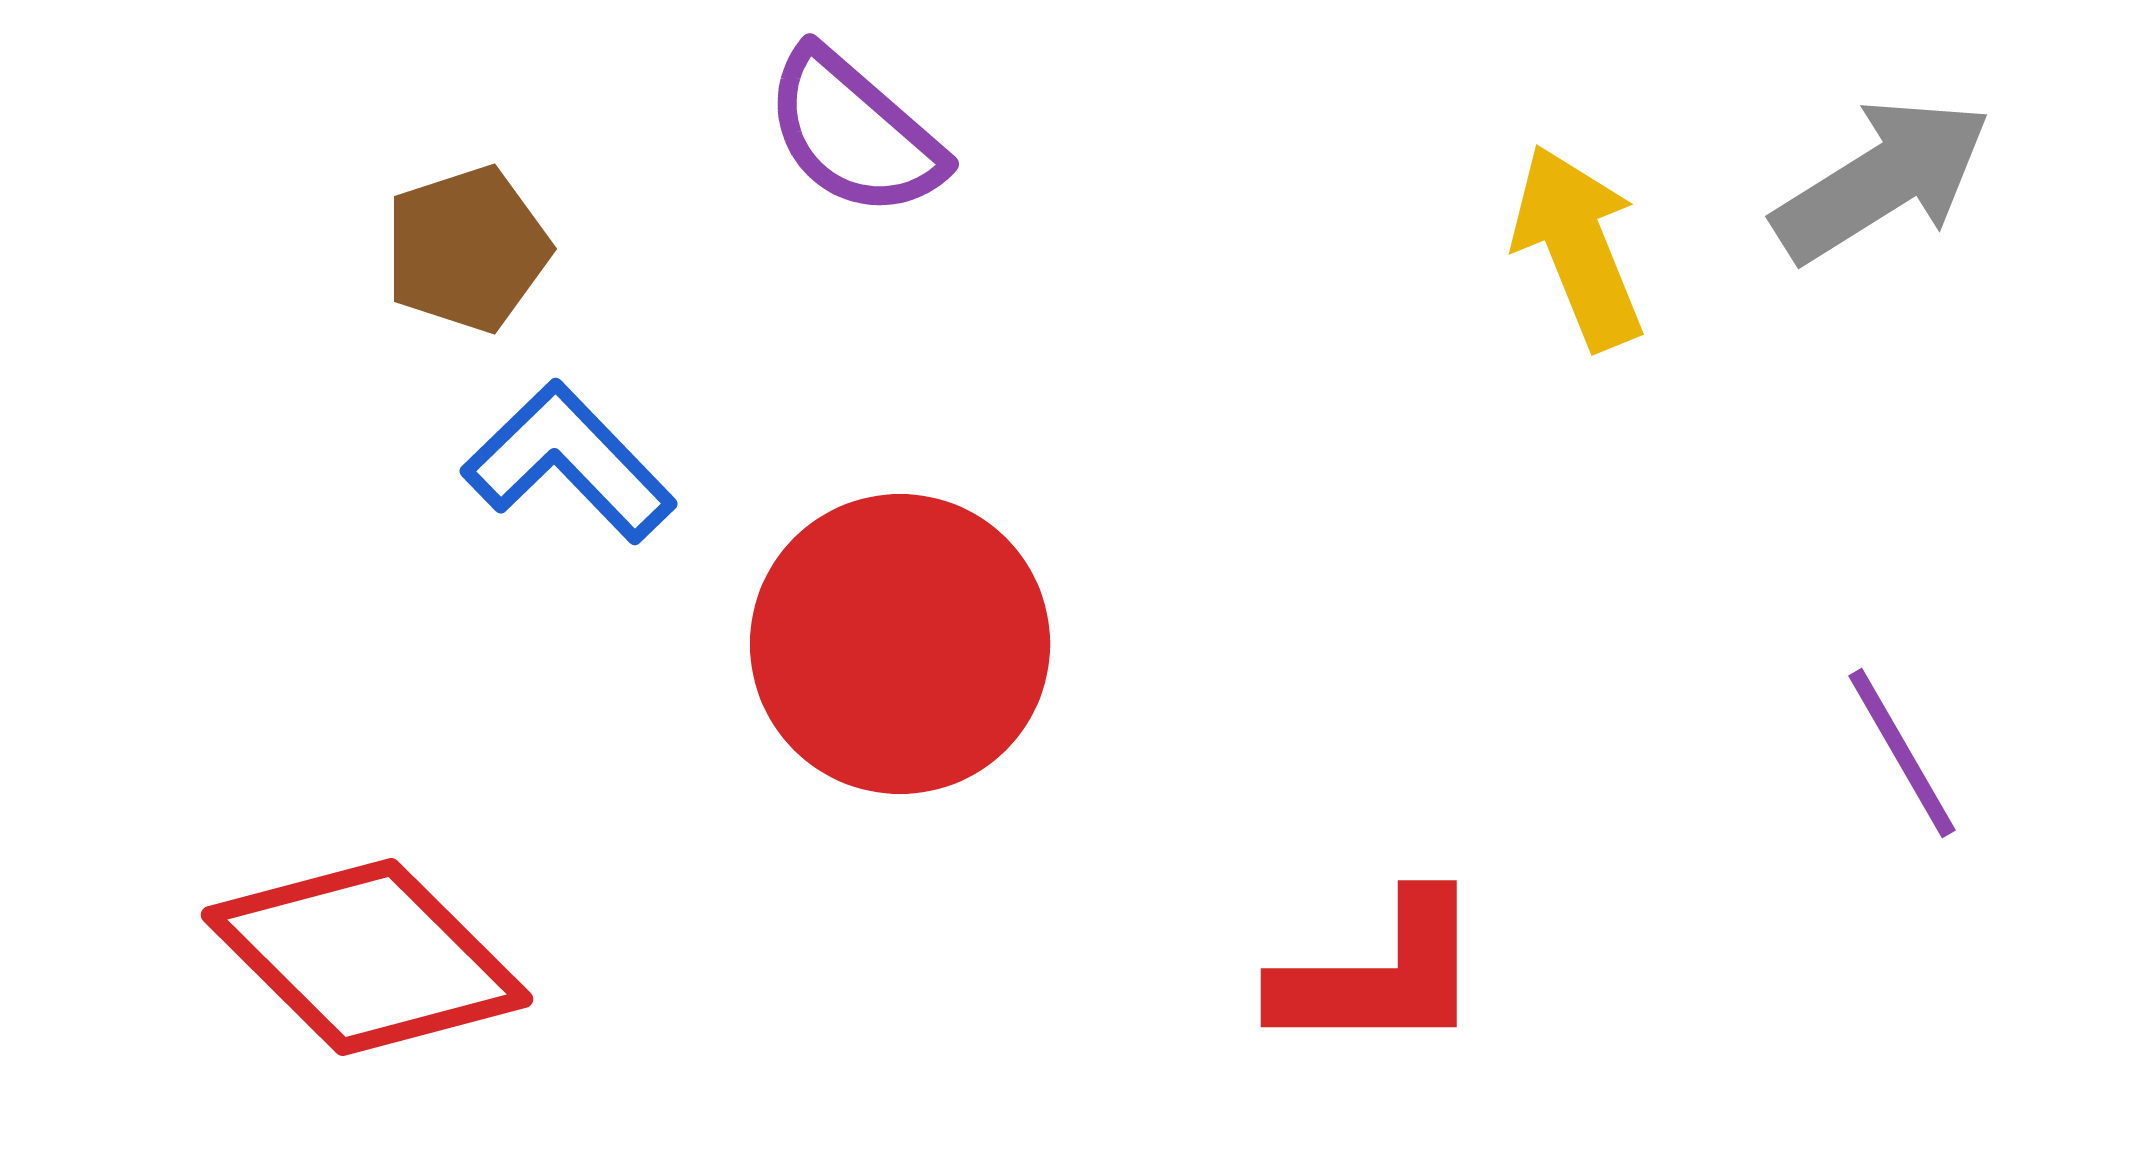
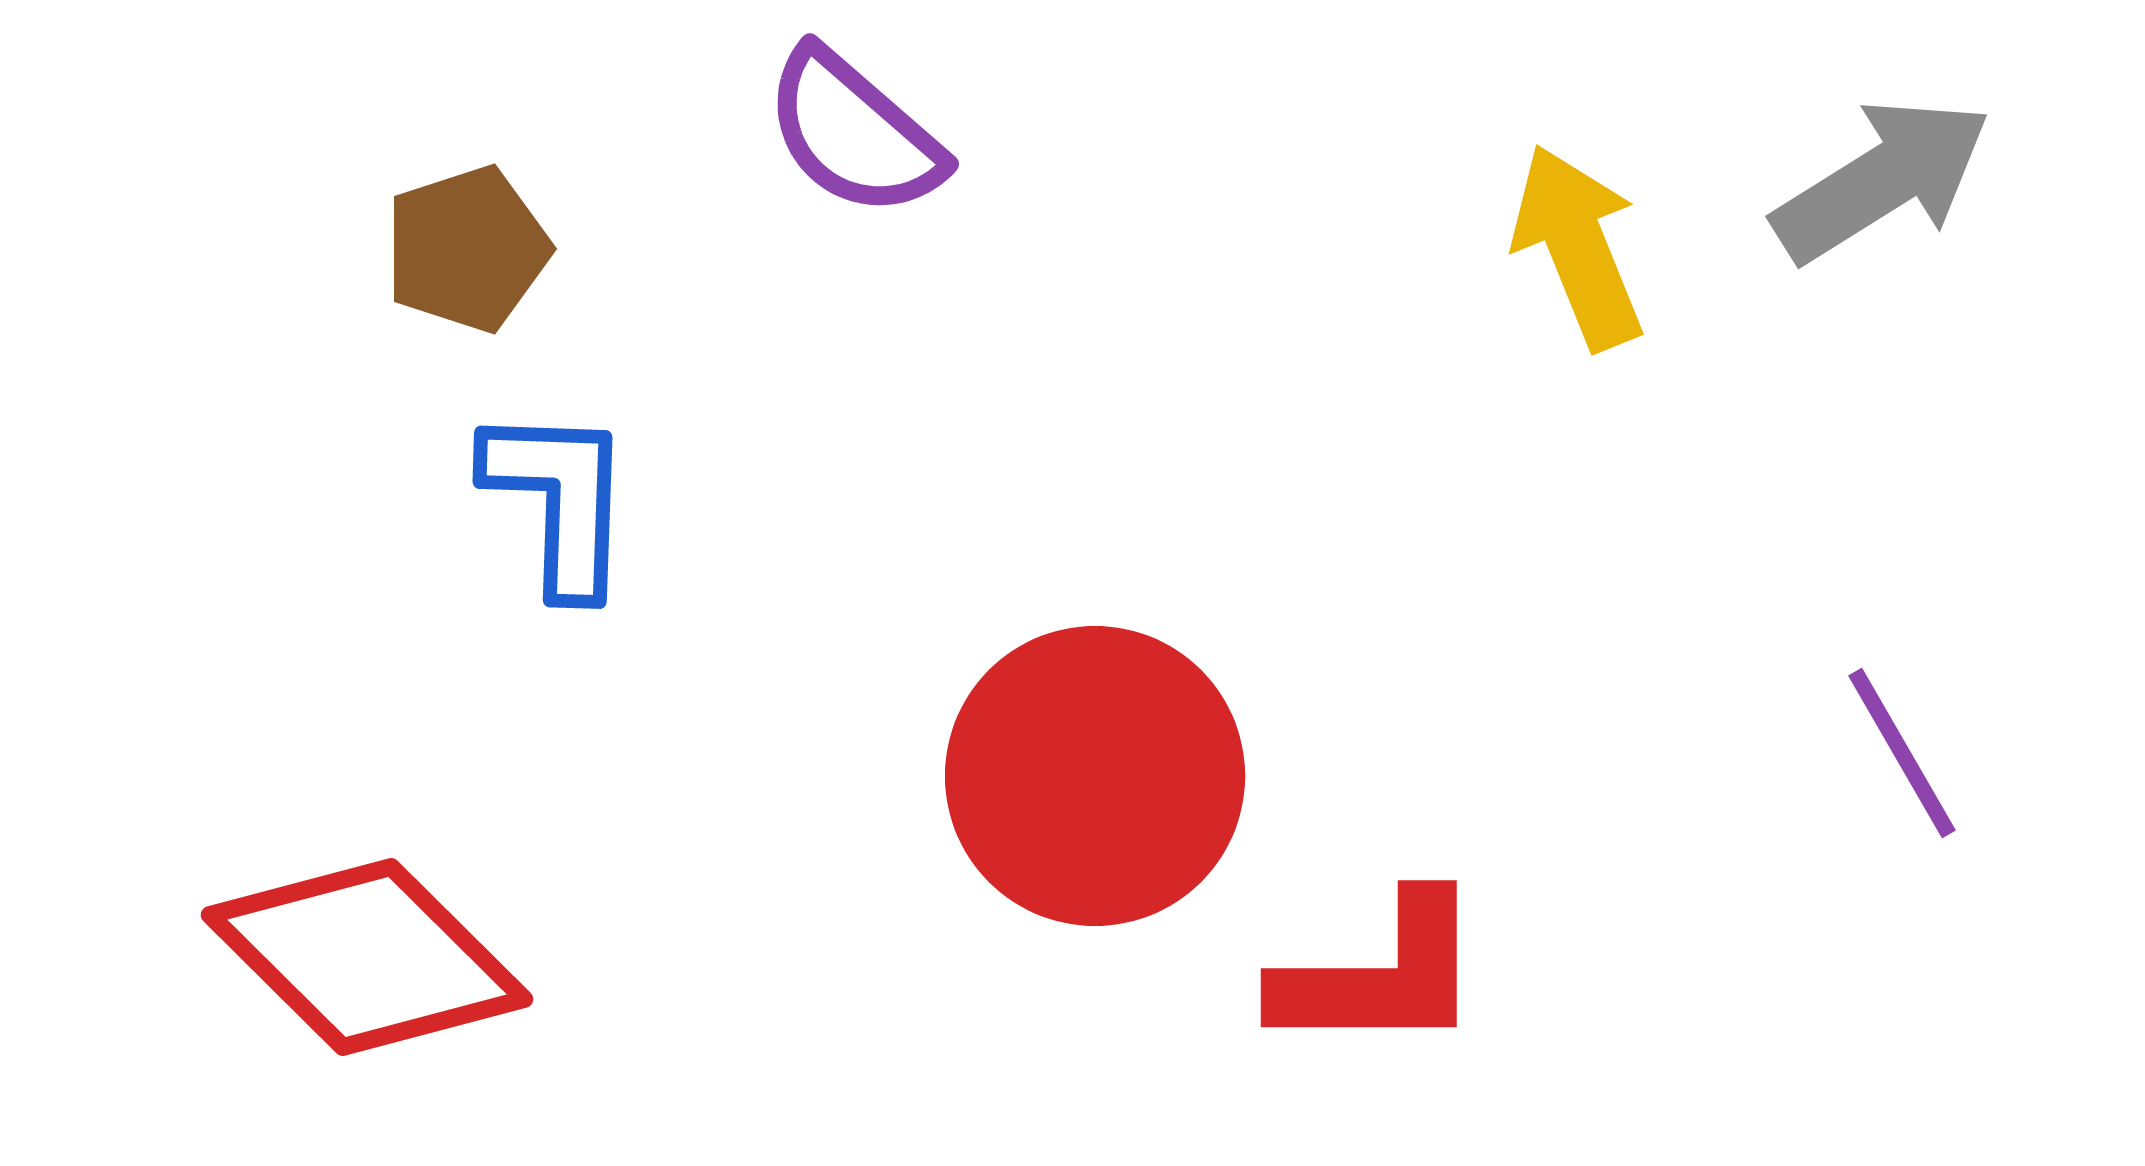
blue L-shape: moved 10 px left, 38 px down; rotated 46 degrees clockwise
red circle: moved 195 px right, 132 px down
